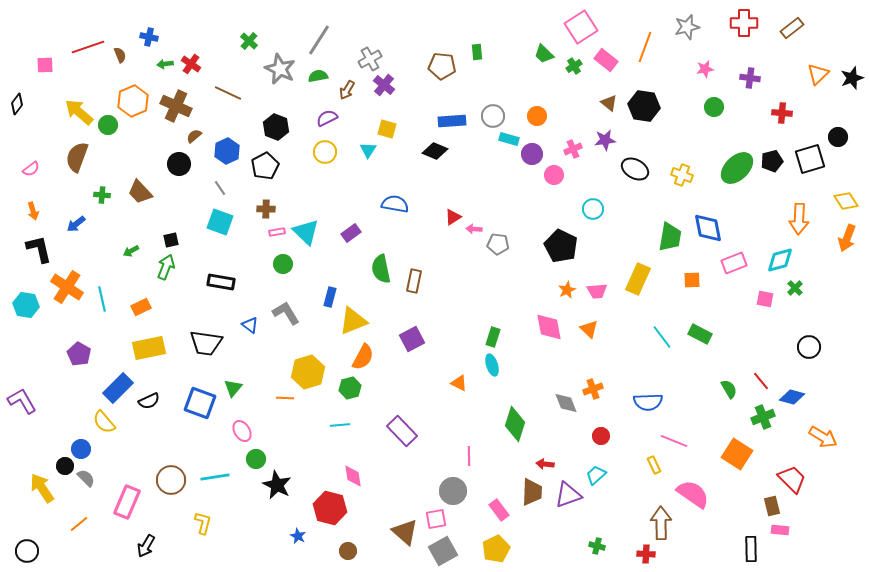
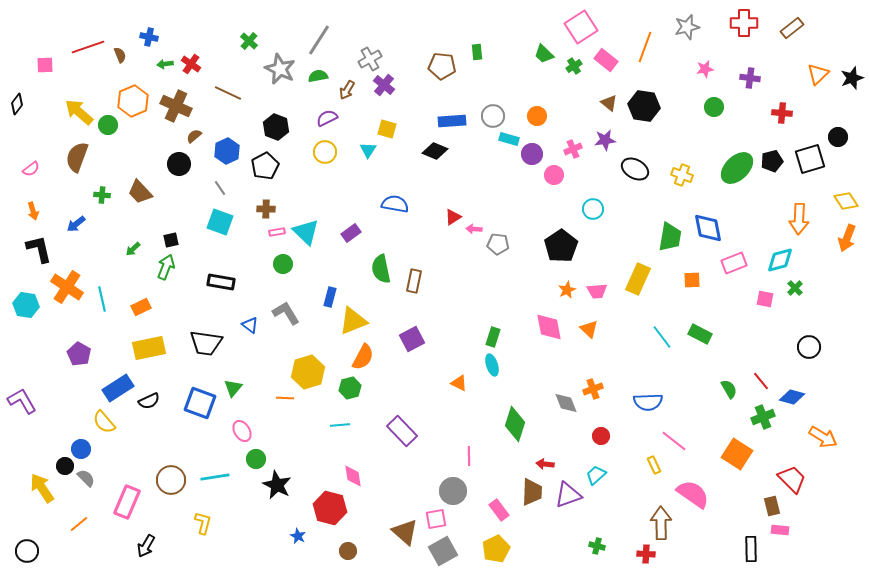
black pentagon at (561, 246): rotated 12 degrees clockwise
green arrow at (131, 251): moved 2 px right, 2 px up; rotated 14 degrees counterclockwise
blue rectangle at (118, 388): rotated 12 degrees clockwise
pink line at (674, 441): rotated 16 degrees clockwise
